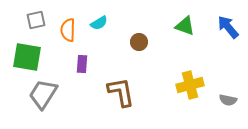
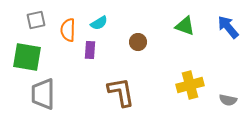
brown circle: moved 1 px left
purple rectangle: moved 8 px right, 14 px up
gray trapezoid: rotated 32 degrees counterclockwise
